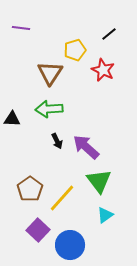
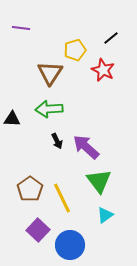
black line: moved 2 px right, 4 px down
yellow line: rotated 68 degrees counterclockwise
